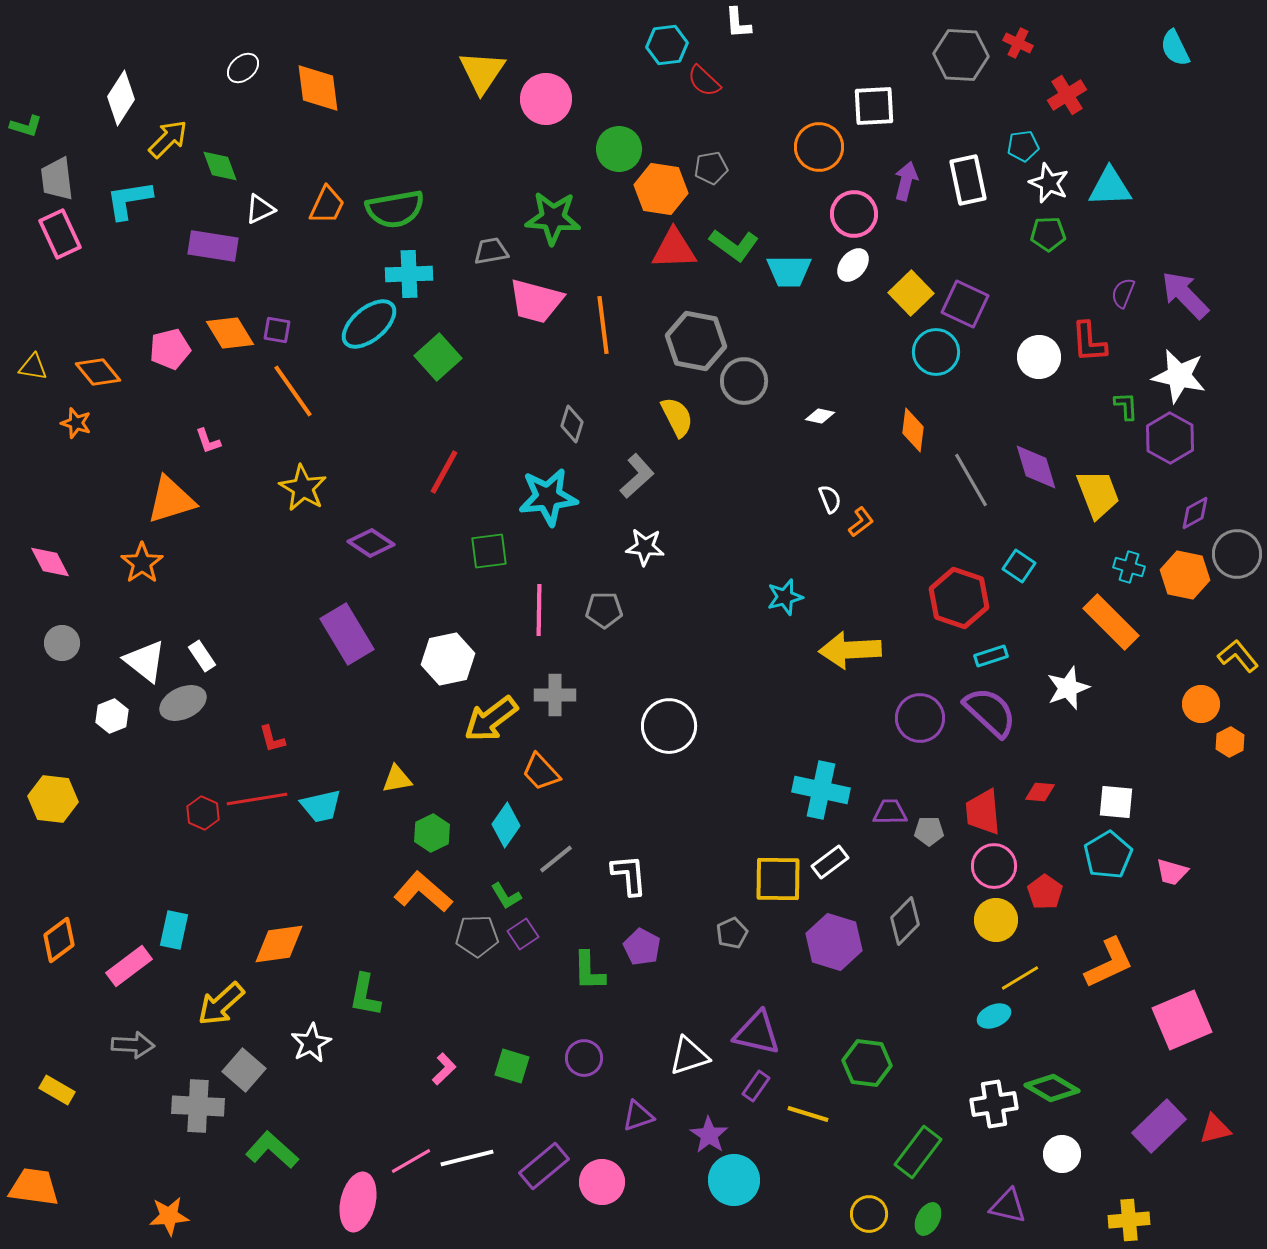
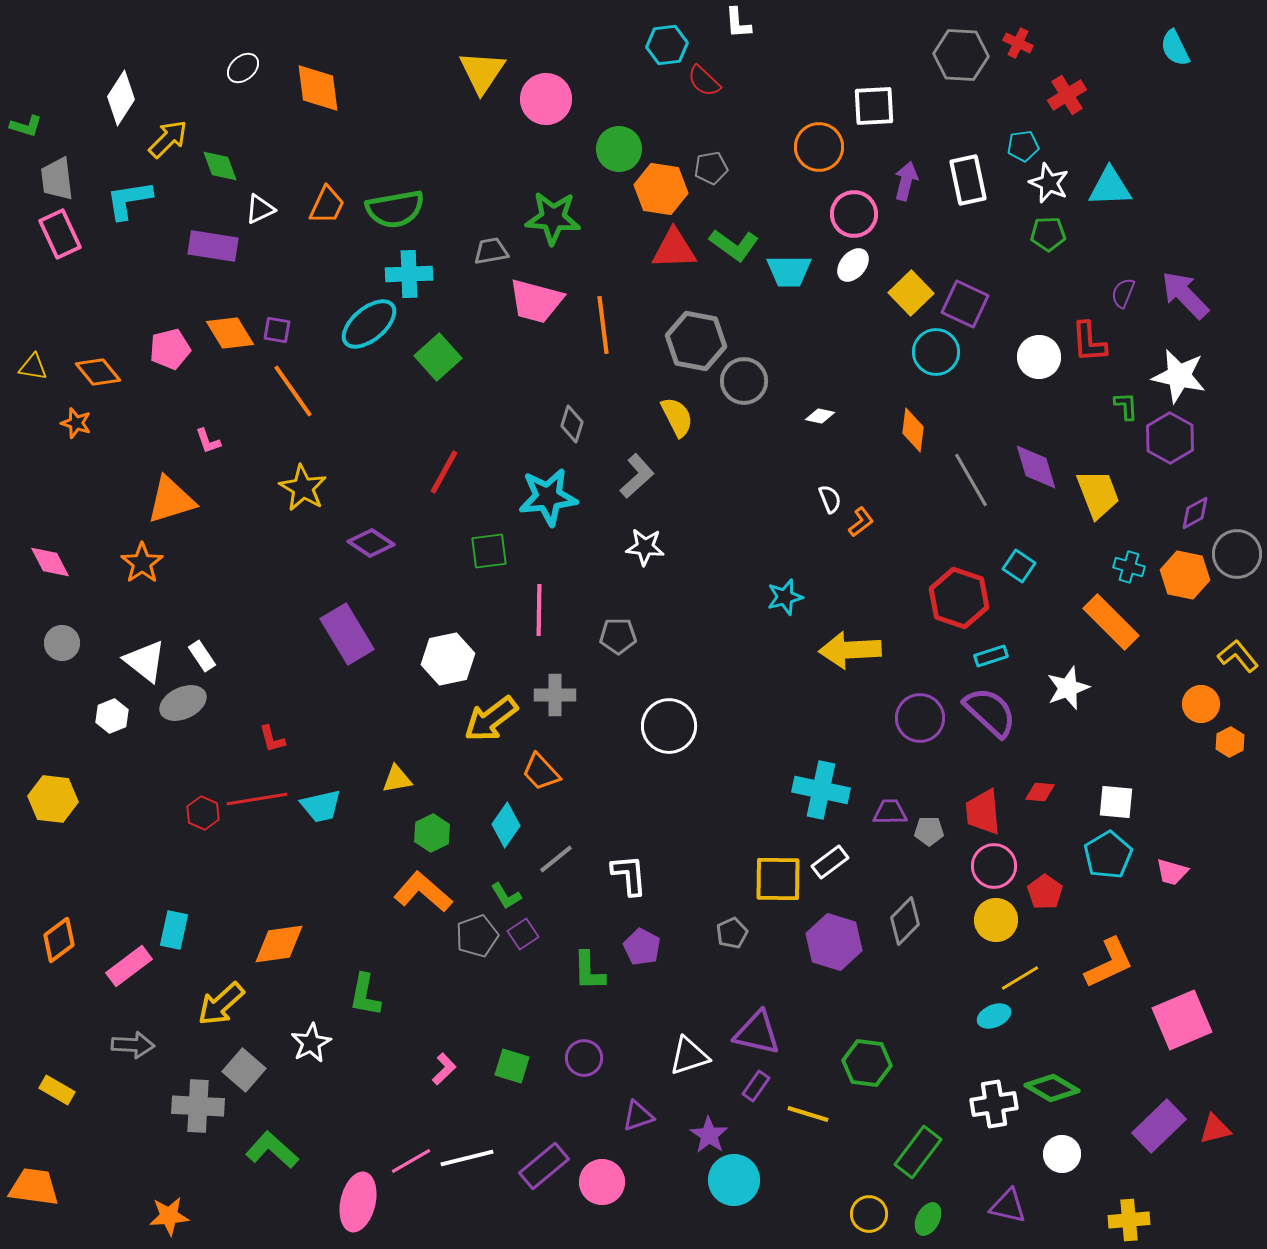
gray pentagon at (604, 610): moved 14 px right, 26 px down
gray pentagon at (477, 936): rotated 18 degrees counterclockwise
